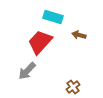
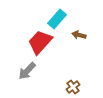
cyan rectangle: moved 4 px right, 2 px down; rotated 66 degrees counterclockwise
